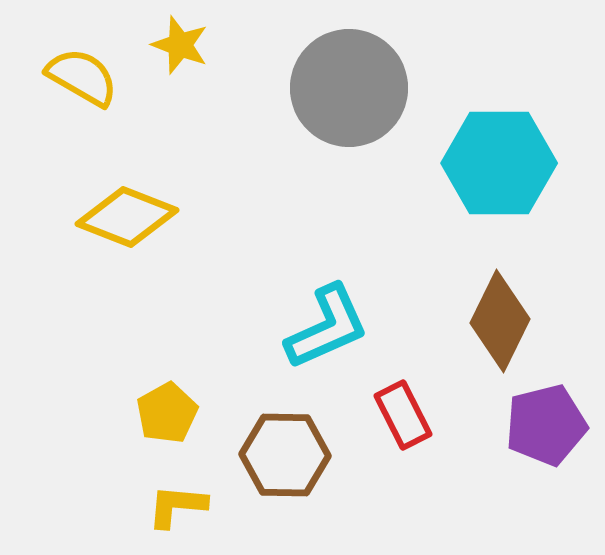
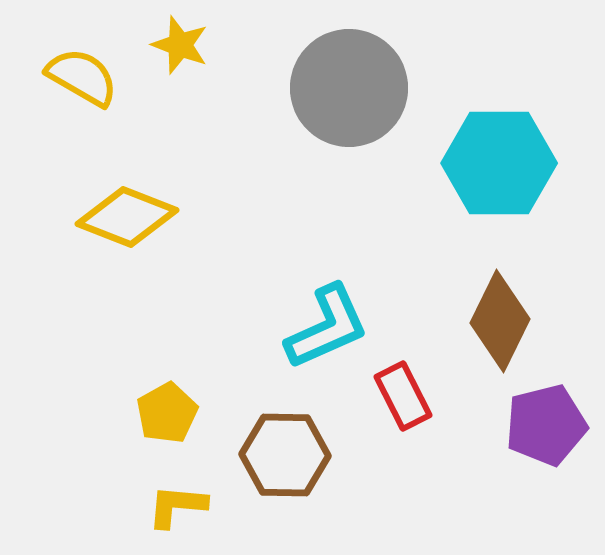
red rectangle: moved 19 px up
